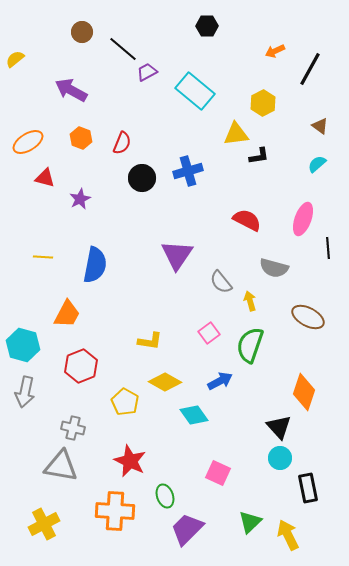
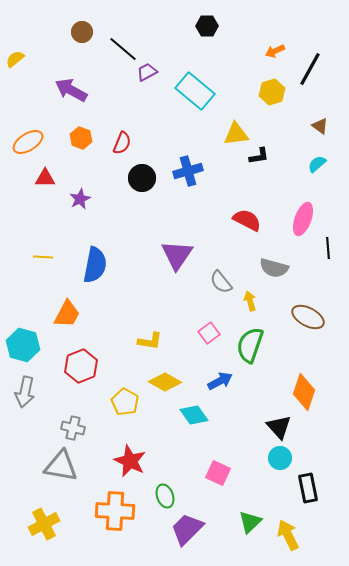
yellow hexagon at (263, 103): moved 9 px right, 11 px up; rotated 10 degrees clockwise
red triangle at (45, 178): rotated 15 degrees counterclockwise
